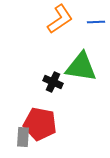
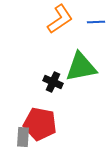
green triangle: rotated 20 degrees counterclockwise
